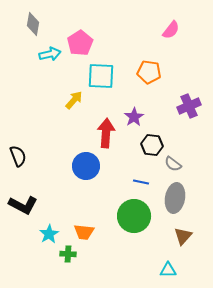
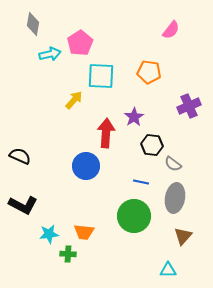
black semicircle: moved 2 px right; rotated 45 degrees counterclockwise
cyan star: rotated 24 degrees clockwise
